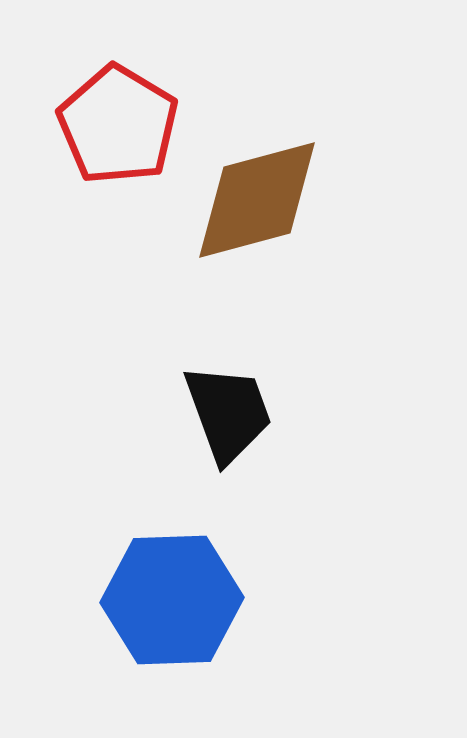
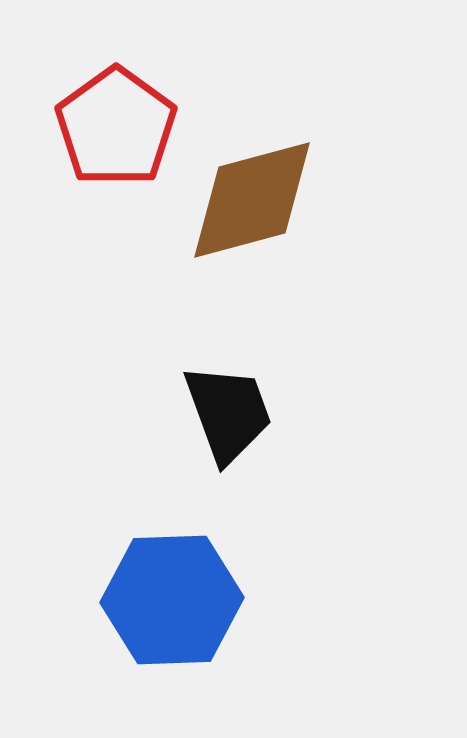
red pentagon: moved 2 px left, 2 px down; rotated 5 degrees clockwise
brown diamond: moved 5 px left
